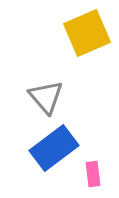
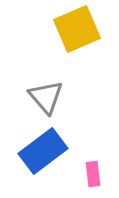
yellow square: moved 10 px left, 4 px up
blue rectangle: moved 11 px left, 3 px down
